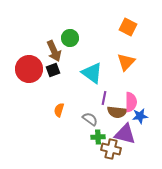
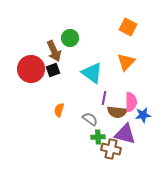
red circle: moved 2 px right
blue star: moved 3 px right, 1 px up
